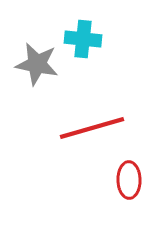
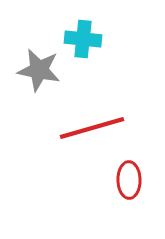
gray star: moved 2 px right, 6 px down
